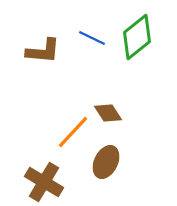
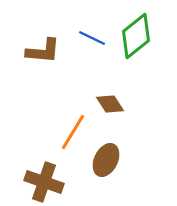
green diamond: moved 1 px left, 1 px up
brown diamond: moved 2 px right, 9 px up
orange line: rotated 12 degrees counterclockwise
brown ellipse: moved 2 px up
brown cross: rotated 12 degrees counterclockwise
